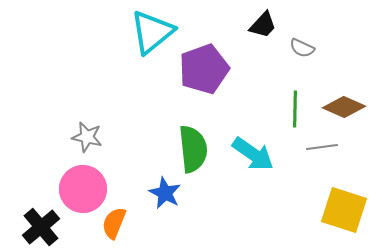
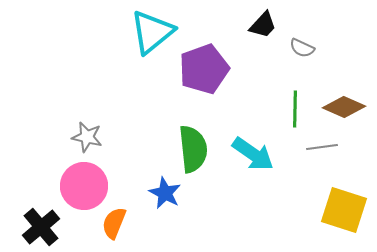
pink circle: moved 1 px right, 3 px up
